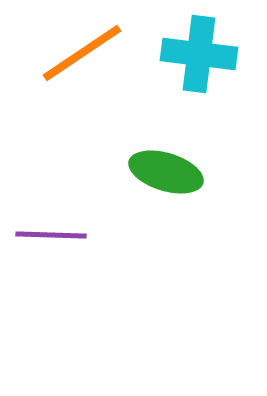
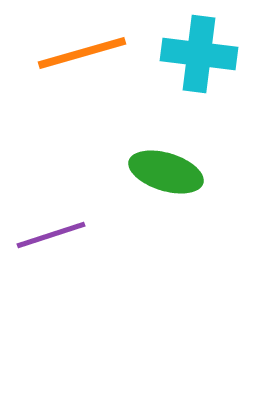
orange line: rotated 18 degrees clockwise
purple line: rotated 20 degrees counterclockwise
